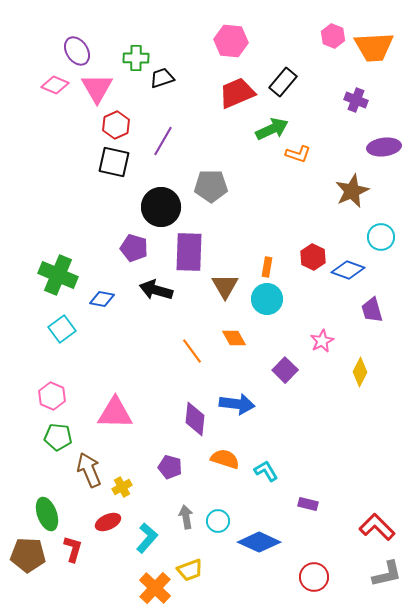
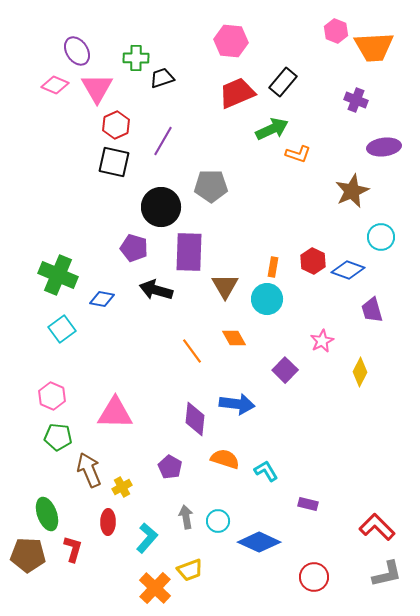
pink hexagon at (333, 36): moved 3 px right, 5 px up
red hexagon at (313, 257): moved 4 px down
orange rectangle at (267, 267): moved 6 px right
purple pentagon at (170, 467): rotated 15 degrees clockwise
red ellipse at (108, 522): rotated 65 degrees counterclockwise
